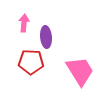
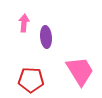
red pentagon: moved 18 px down
